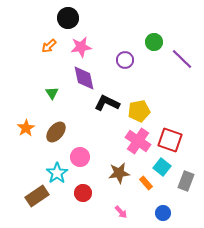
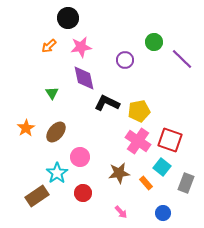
gray rectangle: moved 2 px down
